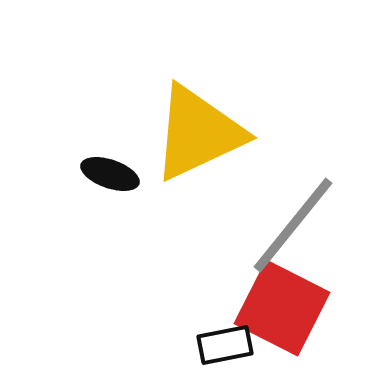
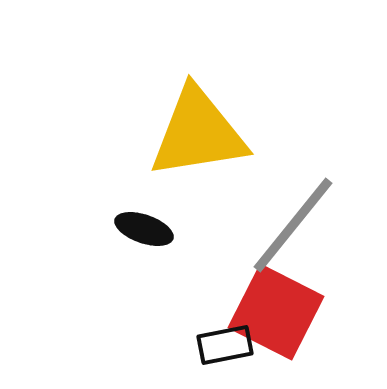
yellow triangle: rotated 16 degrees clockwise
black ellipse: moved 34 px right, 55 px down
red square: moved 6 px left, 4 px down
